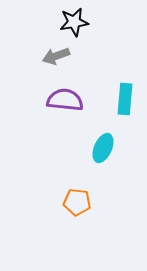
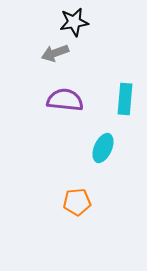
gray arrow: moved 1 px left, 3 px up
orange pentagon: rotated 12 degrees counterclockwise
